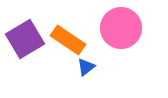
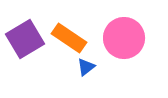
pink circle: moved 3 px right, 10 px down
orange rectangle: moved 1 px right, 2 px up
